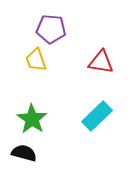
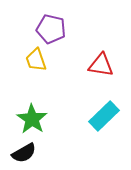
purple pentagon: rotated 8 degrees clockwise
red triangle: moved 3 px down
cyan rectangle: moved 7 px right
black semicircle: rotated 135 degrees clockwise
